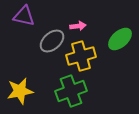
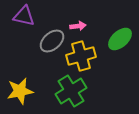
green cross: rotated 12 degrees counterclockwise
